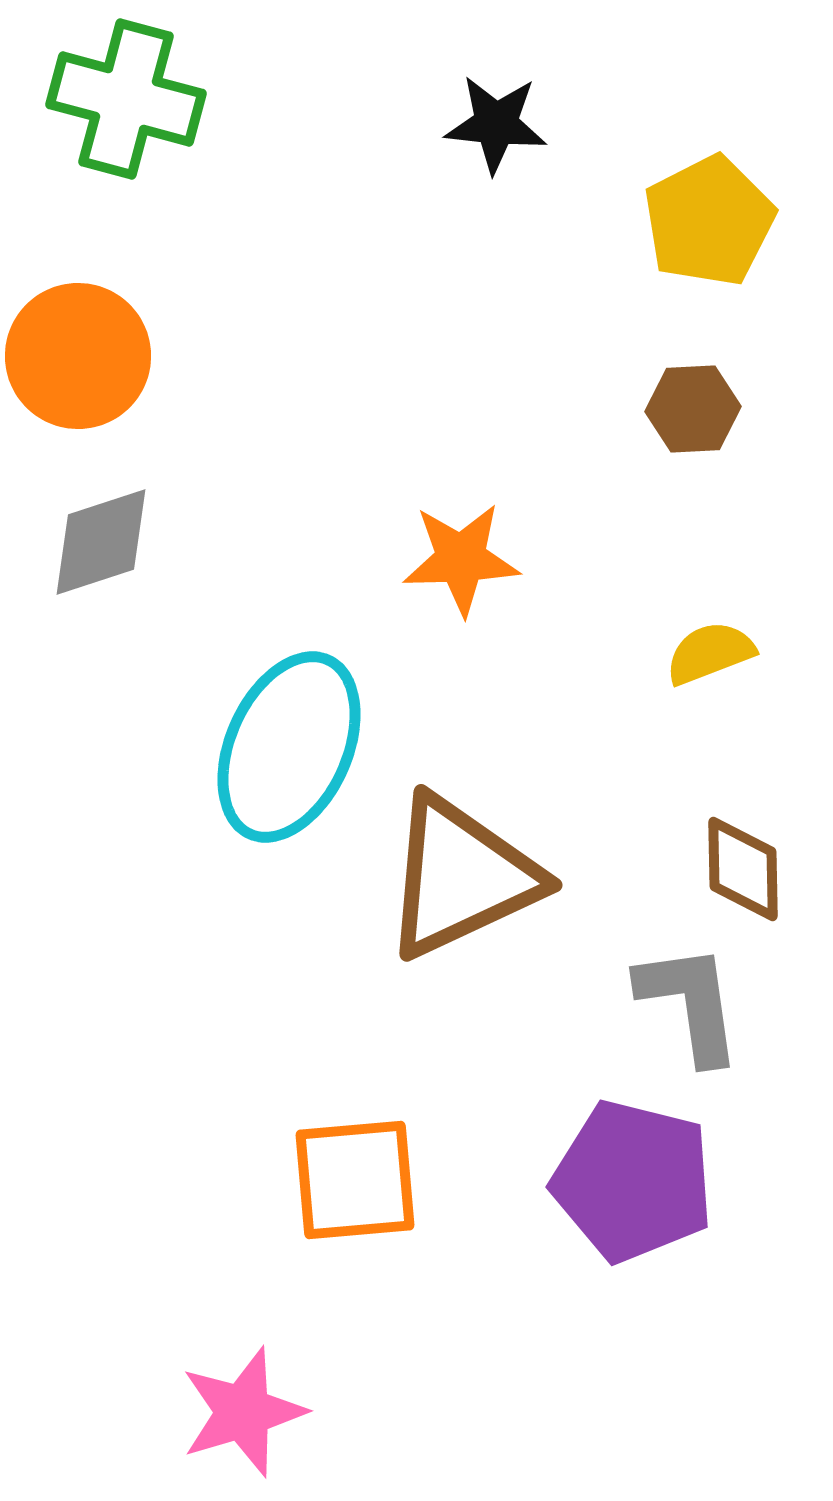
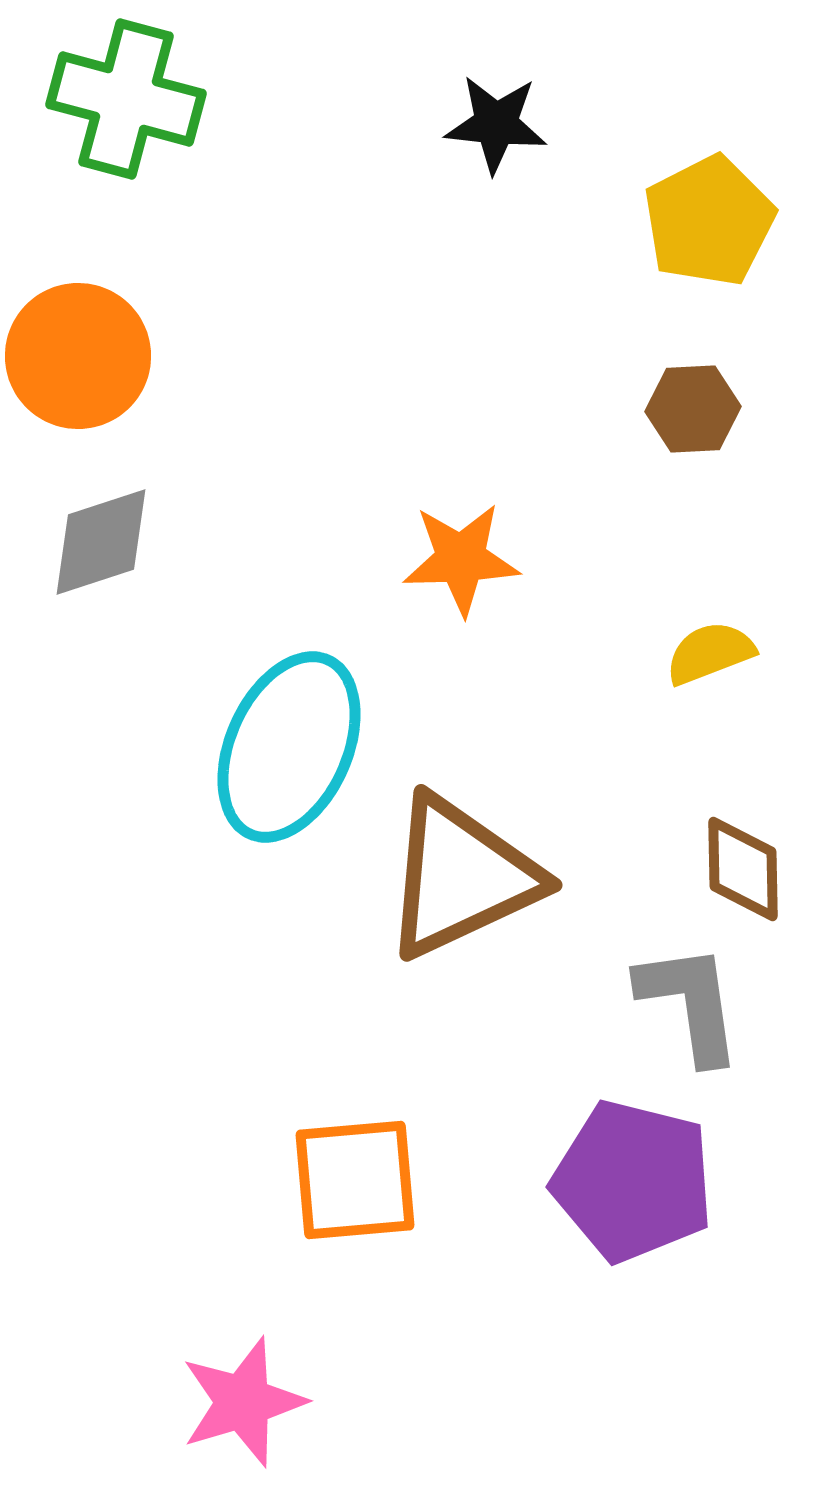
pink star: moved 10 px up
